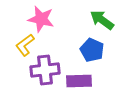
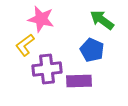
purple cross: moved 2 px right, 1 px up
